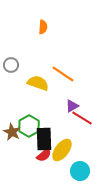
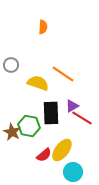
green hexagon: rotated 20 degrees counterclockwise
black rectangle: moved 7 px right, 26 px up
cyan circle: moved 7 px left, 1 px down
